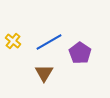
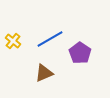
blue line: moved 1 px right, 3 px up
brown triangle: rotated 36 degrees clockwise
